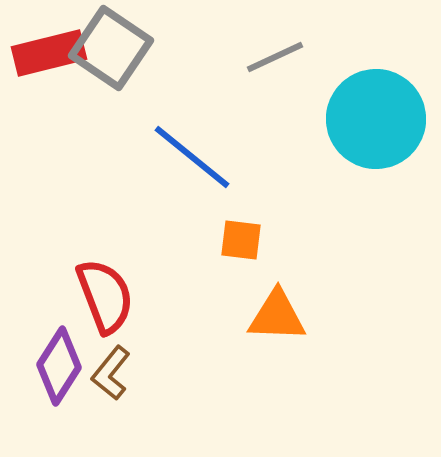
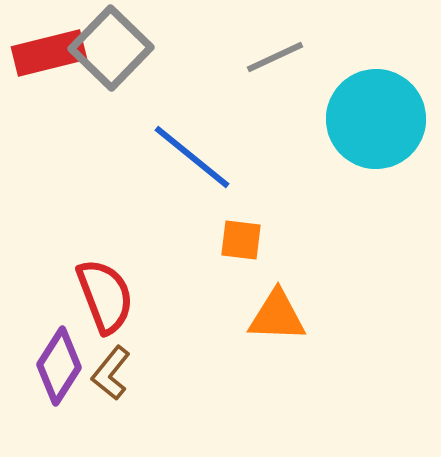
gray square: rotated 10 degrees clockwise
